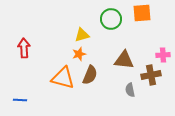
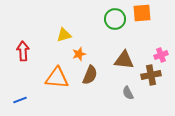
green circle: moved 4 px right
yellow triangle: moved 18 px left
red arrow: moved 1 px left, 3 px down
pink cross: moved 2 px left; rotated 16 degrees counterclockwise
orange triangle: moved 6 px left; rotated 10 degrees counterclockwise
gray semicircle: moved 2 px left, 3 px down; rotated 16 degrees counterclockwise
blue line: rotated 24 degrees counterclockwise
